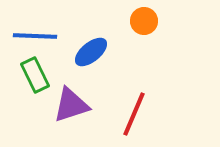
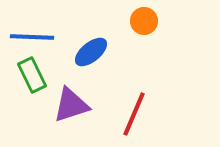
blue line: moved 3 px left, 1 px down
green rectangle: moved 3 px left
